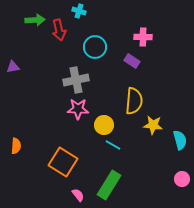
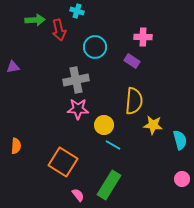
cyan cross: moved 2 px left
